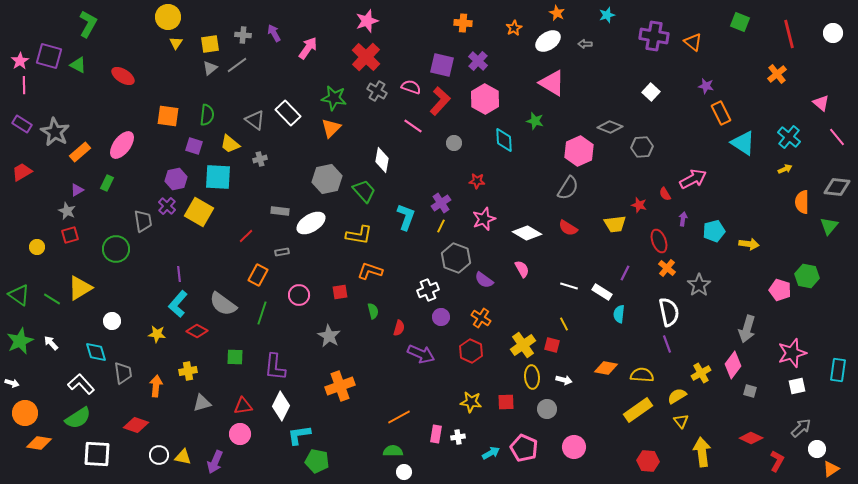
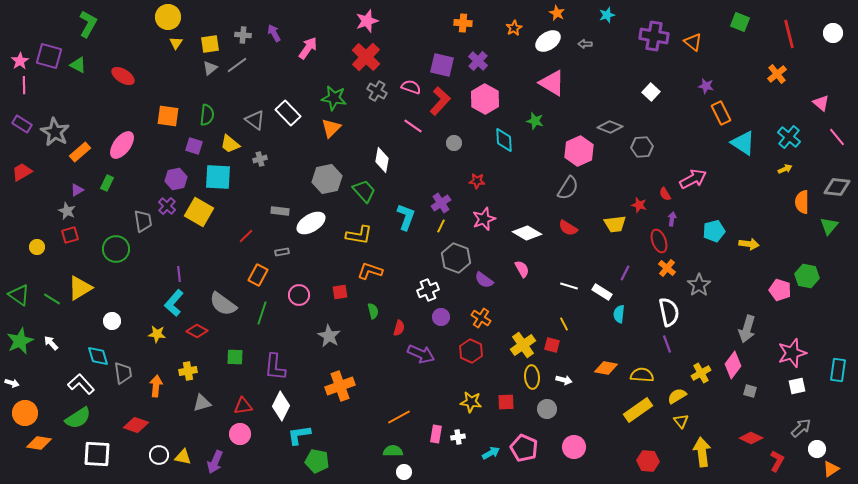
purple arrow at (683, 219): moved 11 px left
cyan L-shape at (178, 304): moved 4 px left, 1 px up
cyan diamond at (96, 352): moved 2 px right, 4 px down
